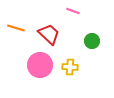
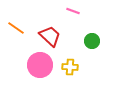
orange line: rotated 18 degrees clockwise
red trapezoid: moved 1 px right, 2 px down
